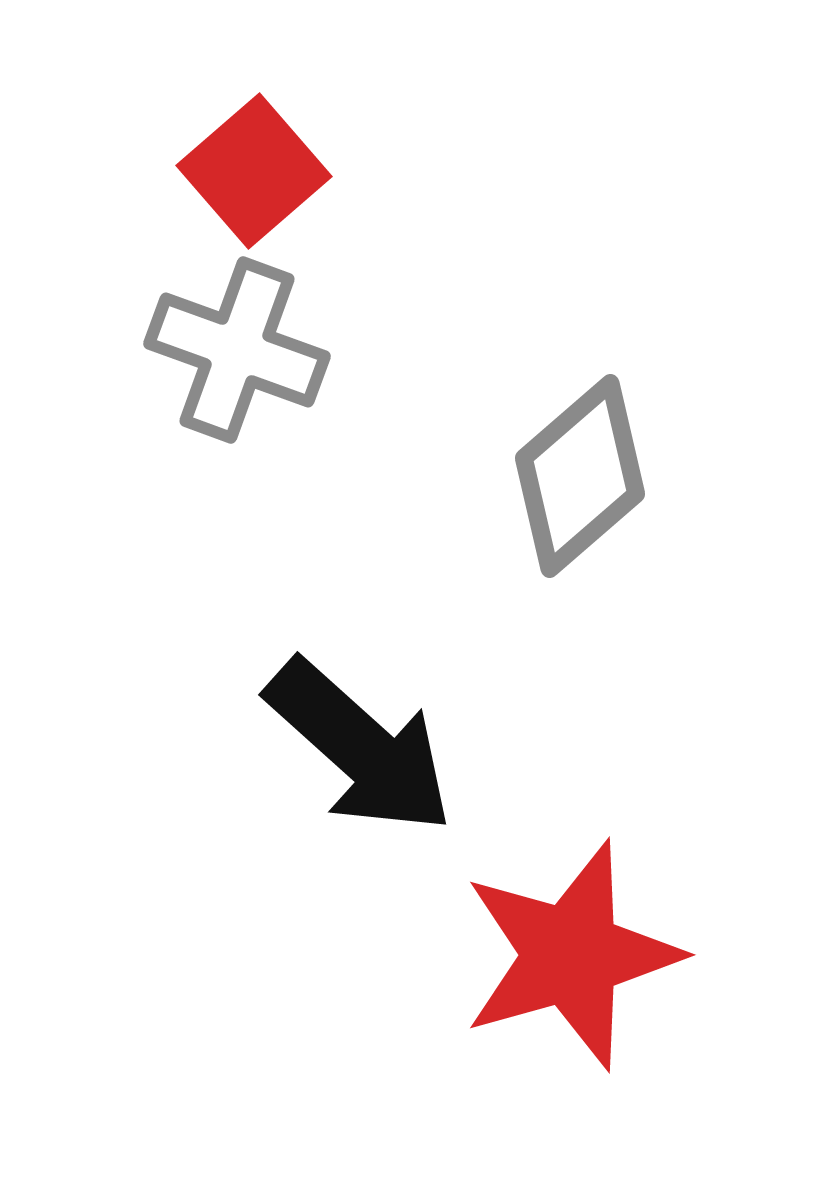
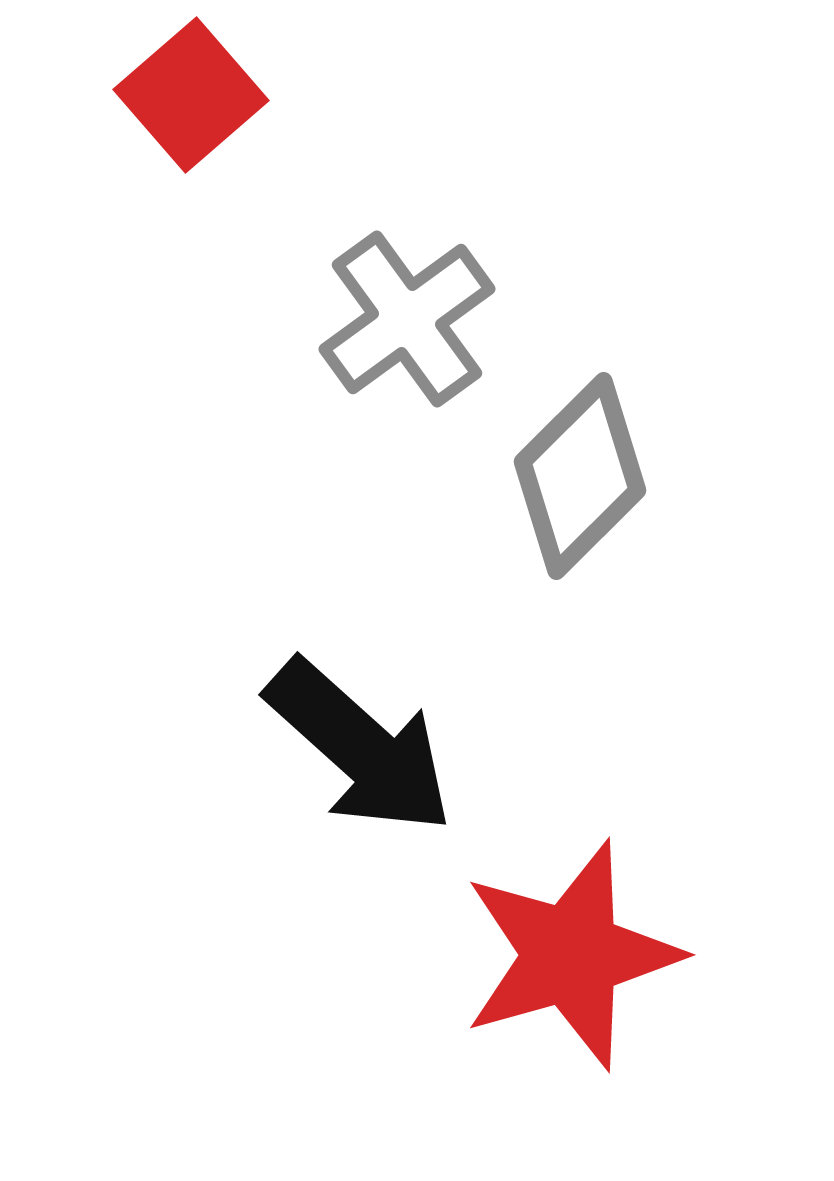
red square: moved 63 px left, 76 px up
gray cross: moved 170 px right, 31 px up; rotated 34 degrees clockwise
gray diamond: rotated 4 degrees counterclockwise
